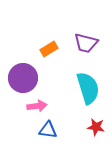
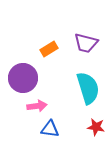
blue triangle: moved 2 px right, 1 px up
